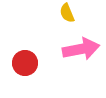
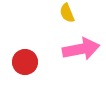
red circle: moved 1 px up
